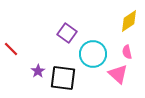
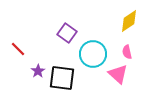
red line: moved 7 px right
black square: moved 1 px left
